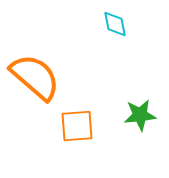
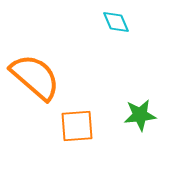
cyan diamond: moved 1 px right, 2 px up; rotated 12 degrees counterclockwise
